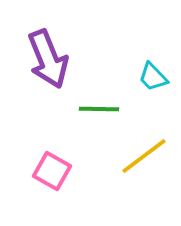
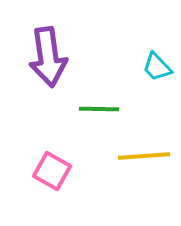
purple arrow: moved 2 px up; rotated 14 degrees clockwise
cyan trapezoid: moved 4 px right, 10 px up
yellow line: rotated 33 degrees clockwise
